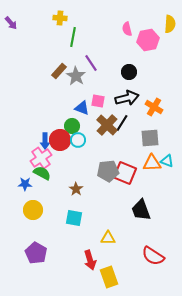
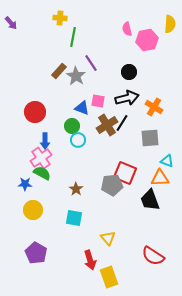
pink hexagon: moved 1 px left
brown cross: rotated 15 degrees clockwise
red circle: moved 25 px left, 28 px up
orange triangle: moved 8 px right, 15 px down
gray pentagon: moved 4 px right, 14 px down
black trapezoid: moved 9 px right, 10 px up
yellow triangle: rotated 49 degrees clockwise
